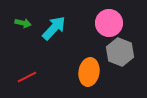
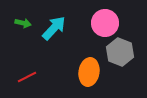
pink circle: moved 4 px left
